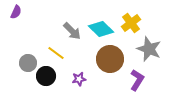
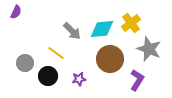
cyan diamond: moved 1 px right; rotated 50 degrees counterclockwise
gray circle: moved 3 px left
black circle: moved 2 px right
